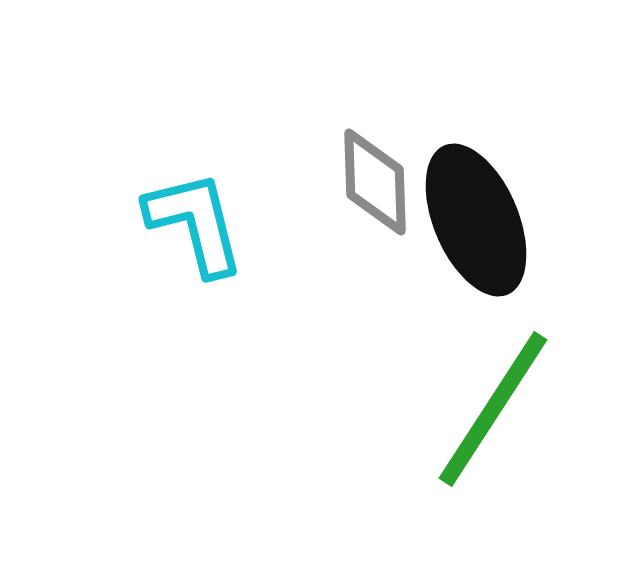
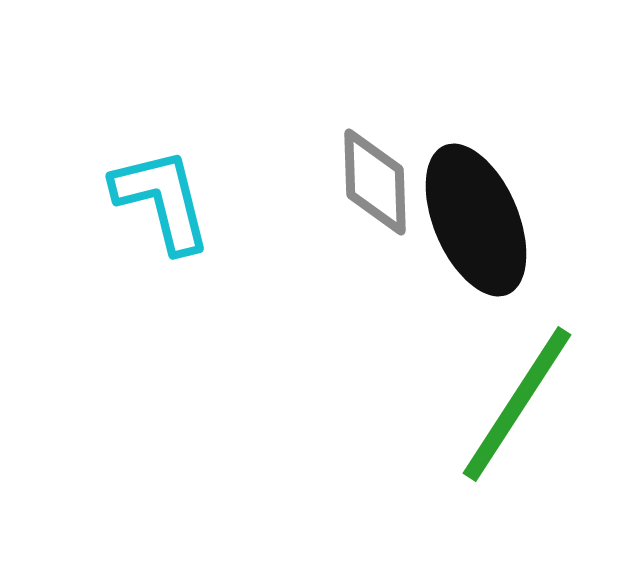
cyan L-shape: moved 33 px left, 23 px up
green line: moved 24 px right, 5 px up
